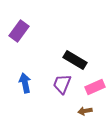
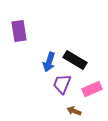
purple rectangle: rotated 45 degrees counterclockwise
blue arrow: moved 24 px right, 21 px up; rotated 150 degrees counterclockwise
pink rectangle: moved 3 px left, 2 px down
brown arrow: moved 11 px left; rotated 32 degrees clockwise
